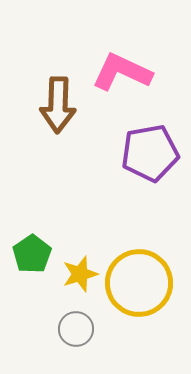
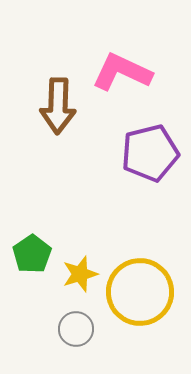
brown arrow: moved 1 px down
purple pentagon: rotated 4 degrees counterclockwise
yellow circle: moved 1 px right, 9 px down
